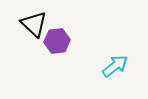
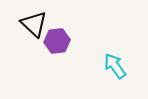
cyan arrow: rotated 88 degrees counterclockwise
